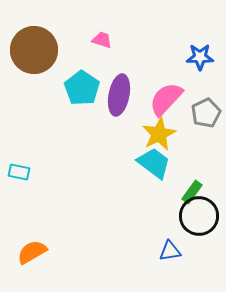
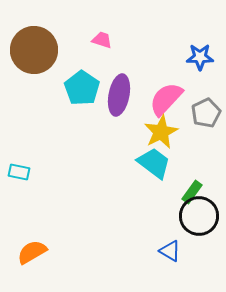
yellow star: moved 2 px right, 2 px up
blue triangle: rotated 40 degrees clockwise
